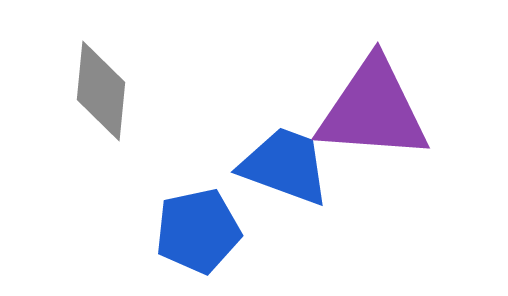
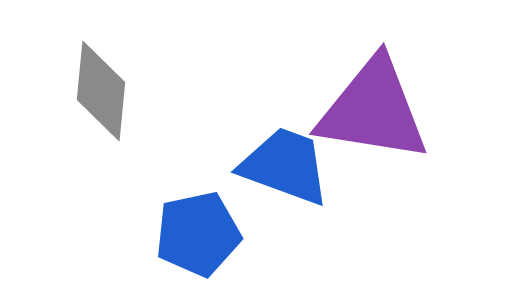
purple triangle: rotated 5 degrees clockwise
blue pentagon: moved 3 px down
